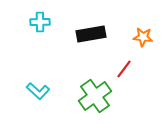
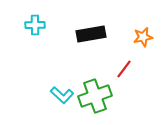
cyan cross: moved 5 px left, 3 px down
orange star: rotated 18 degrees counterclockwise
cyan L-shape: moved 24 px right, 4 px down
green cross: rotated 16 degrees clockwise
